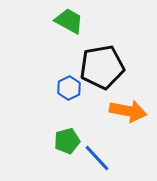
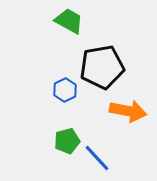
blue hexagon: moved 4 px left, 2 px down
